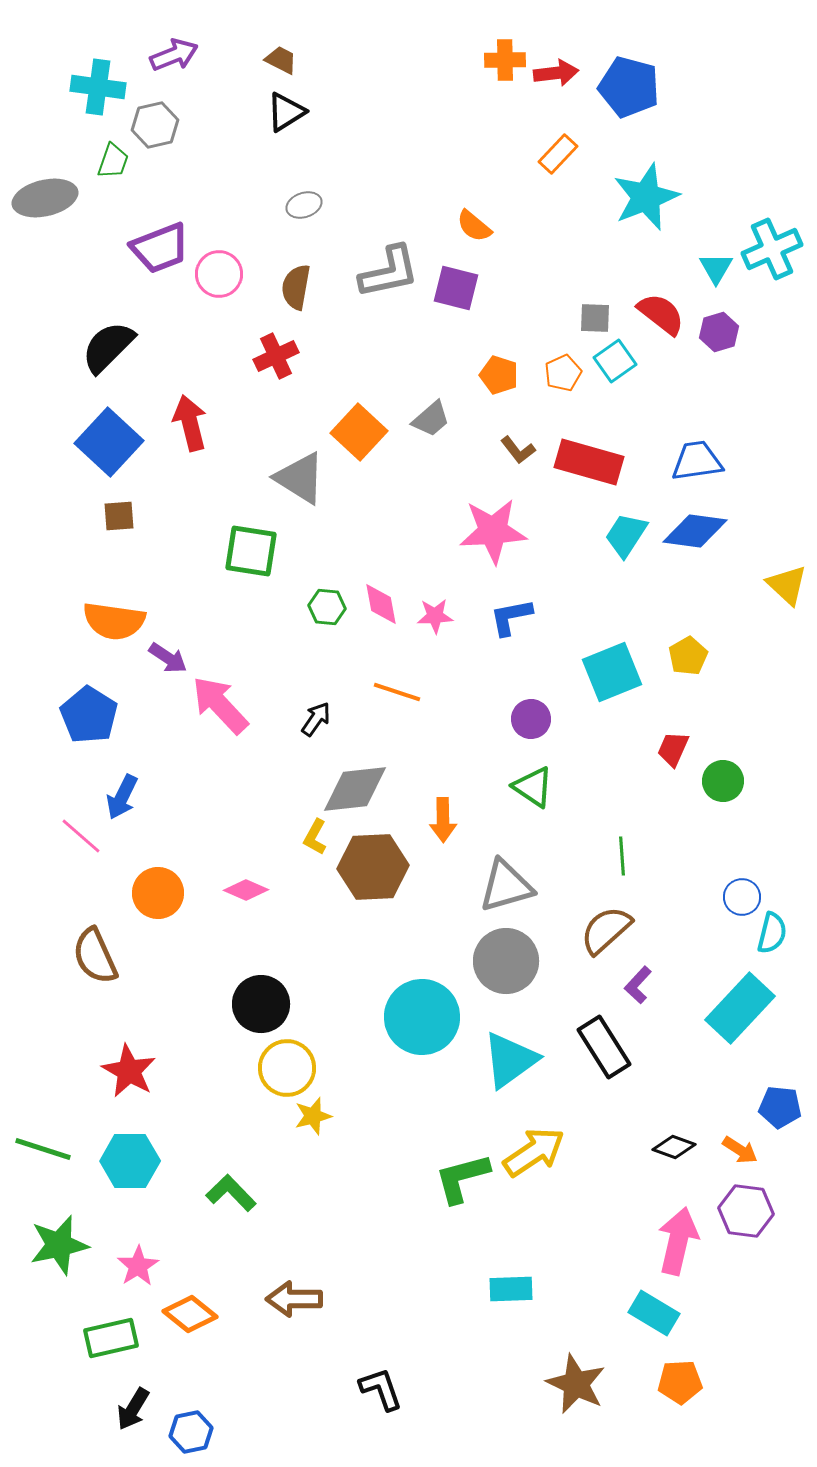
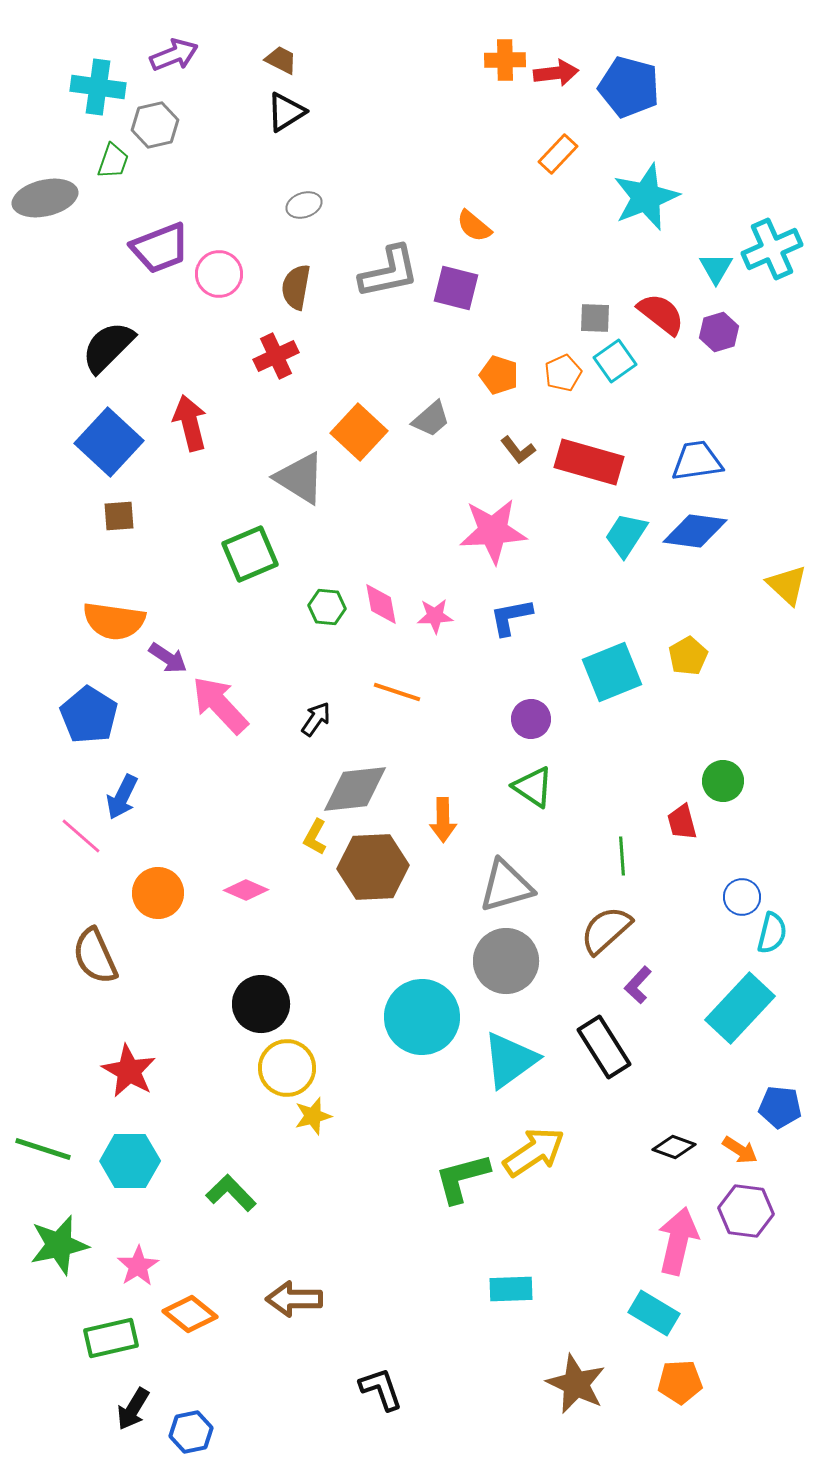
green square at (251, 551): moved 1 px left, 3 px down; rotated 32 degrees counterclockwise
red trapezoid at (673, 749): moved 9 px right, 73 px down; rotated 39 degrees counterclockwise
